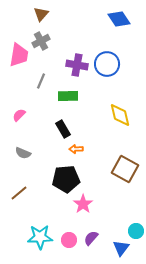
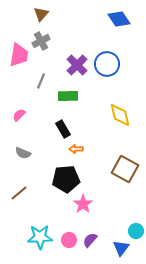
purple cross: rotated 35 degrees clockwise
purple semicircle: moved 1 px left, 2 px down
